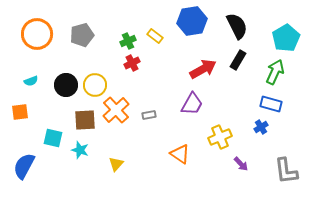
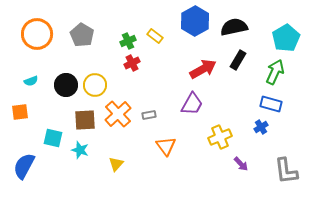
blue hexagon: moved 3 px right; rotated 20 degrees counterclockwise
black semicircle: moved 3 px left, 1 px down; rotated 76 degrees counterclockwise
gray pentagon: rotated 25 degrees counterclockwise
orange cross: moved 2 px right, 4 px down
orange triangle: moved 14 px left, 8 px up; rotated 20 degrees clockwise
